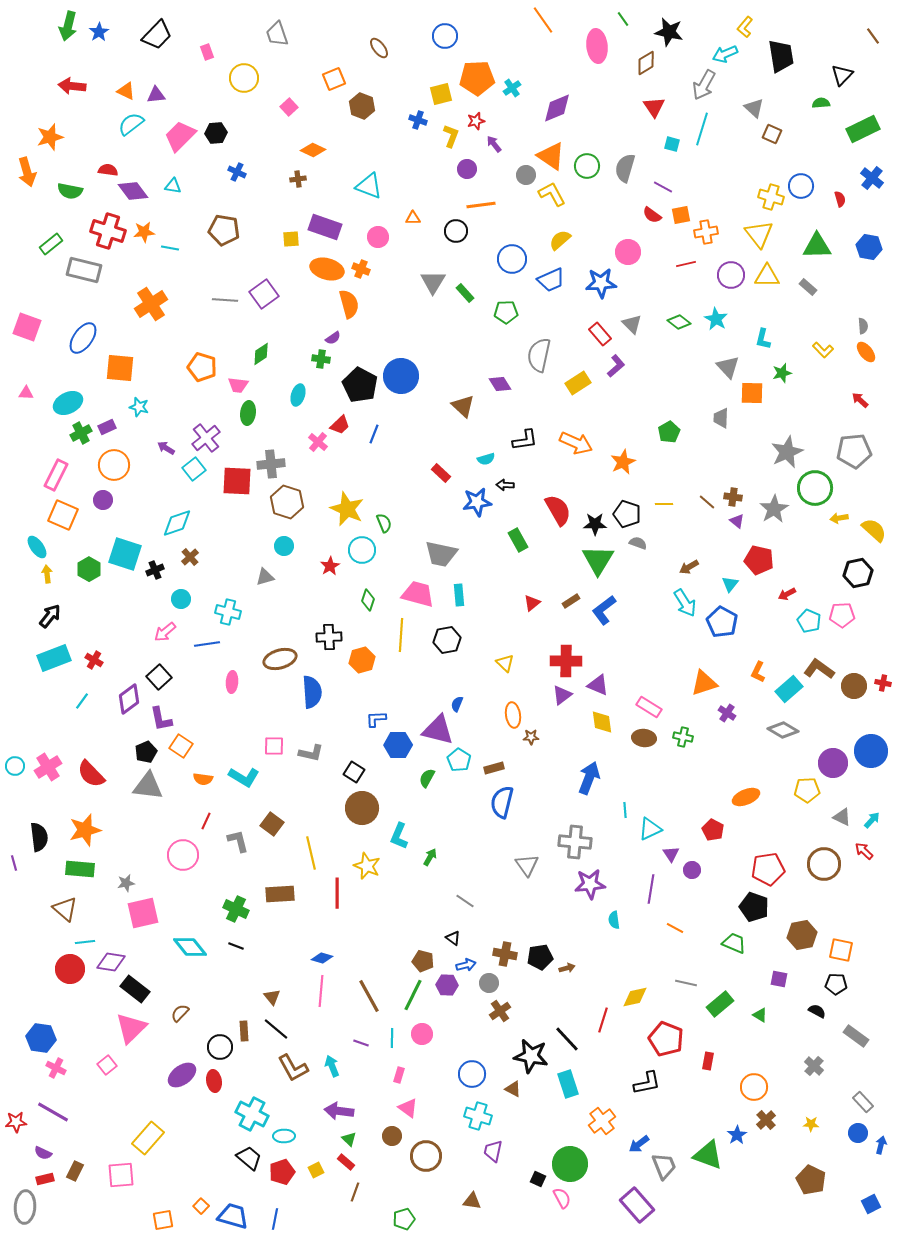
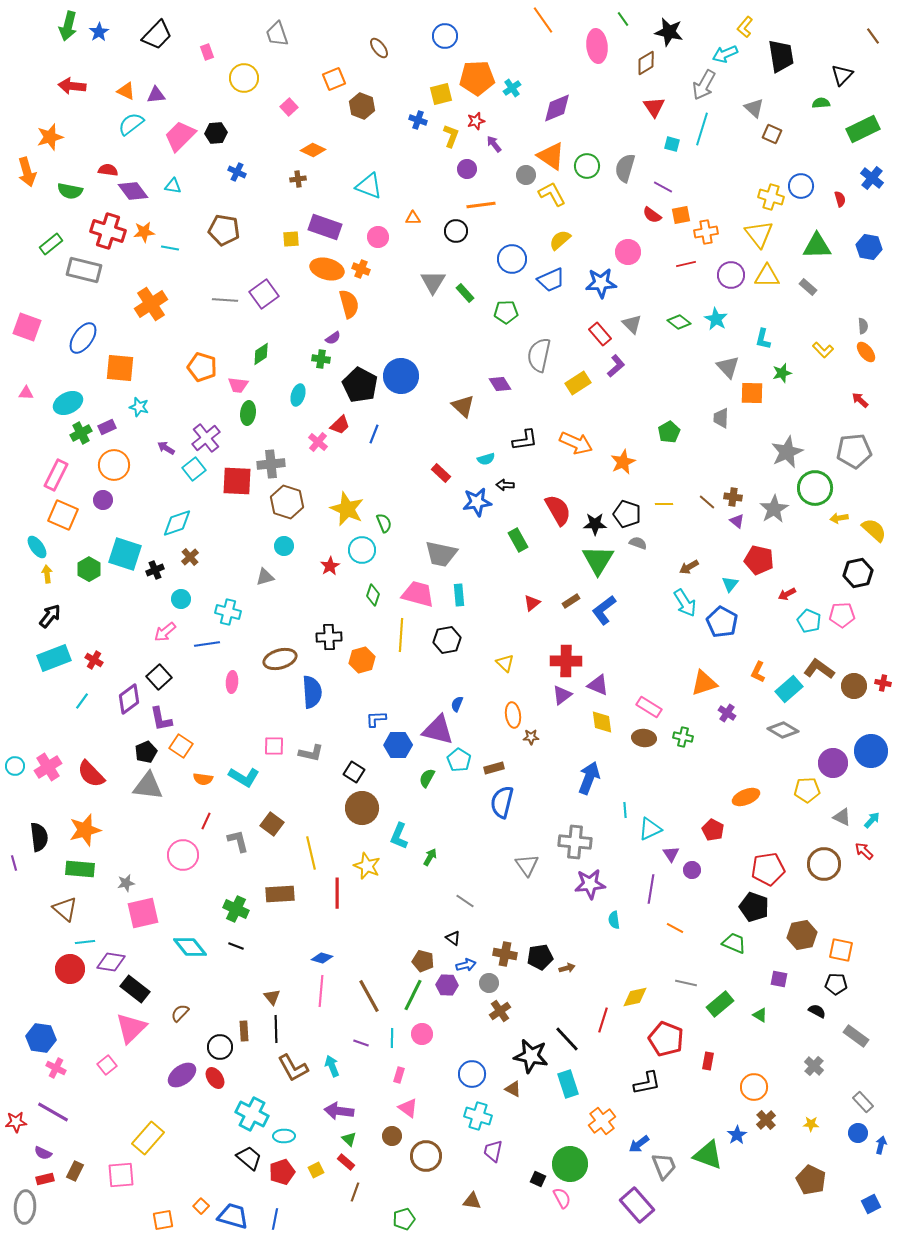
green diamond at (368, 600): moved 5 px right, 5 px up
black line at (276, 1029): rotated 48 degrees clockwise
red ellipse at (214, 1081): moved 1 px right, 3 px up; rotated 25 degrees counterclockwise
